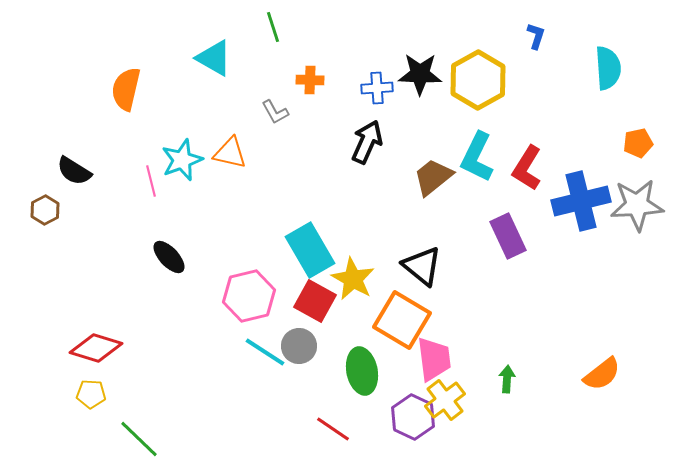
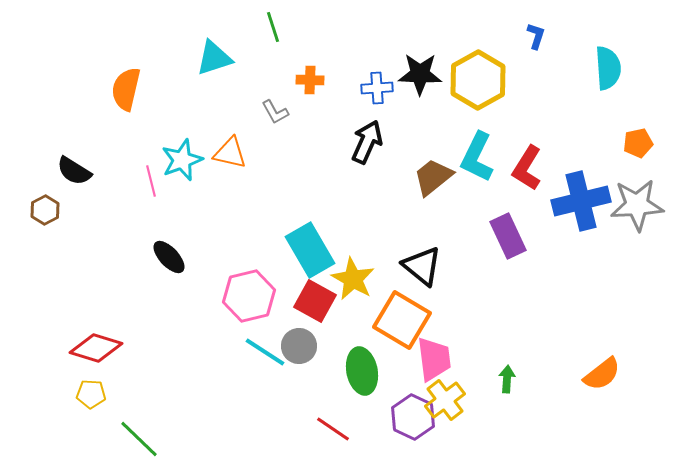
cyan triangle at (214, 58): rotated 48 degrees counterclockwise
